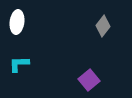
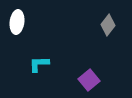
gray diamond: moved 5 px right, 1 px up
cyan L-shape: moved 20 px right
